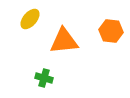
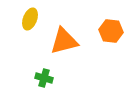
yellow ellipse: rotated 20 degrees counterclockwise
orange triangle: rotated 8 degrees counterclockwise
